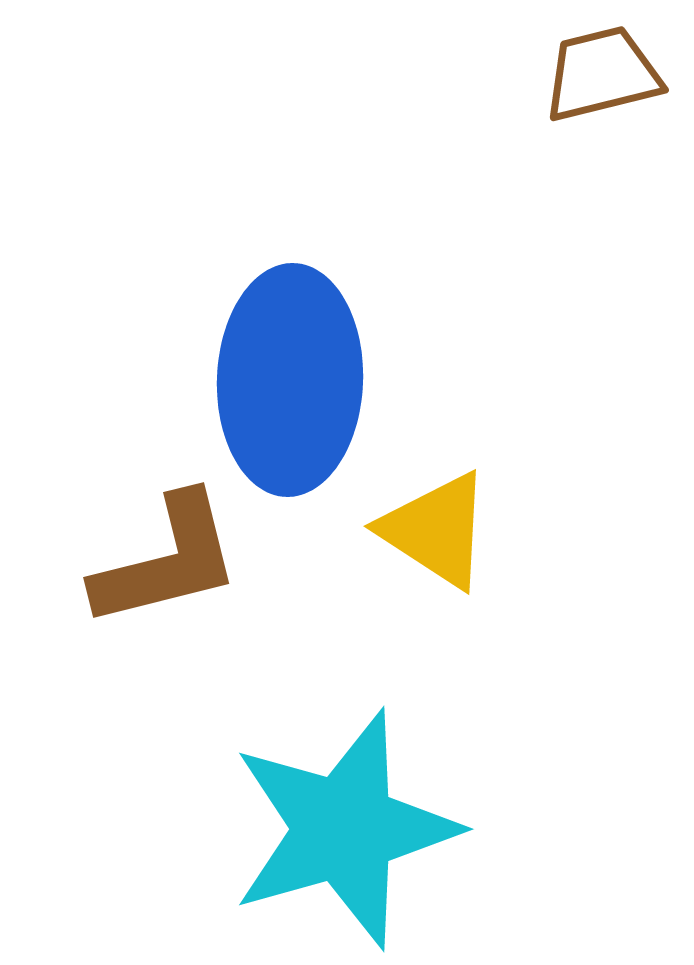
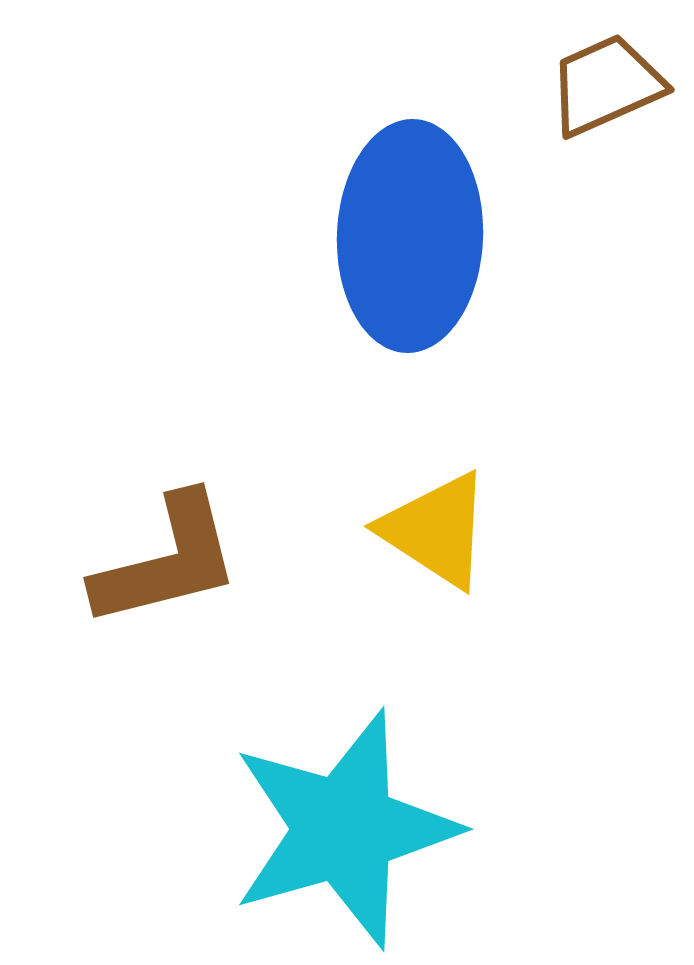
brown trapezoid: moved 4 px right, 11 px down; rotated 10 degrees counterclockwise
blue ellipse: moved 120 px right, 144 px up
